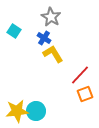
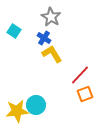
yellow L-shape: moved 1 px left
cyan circle: moved 6 px up
